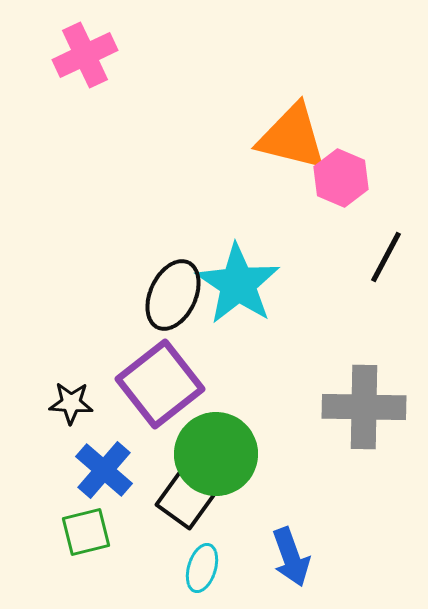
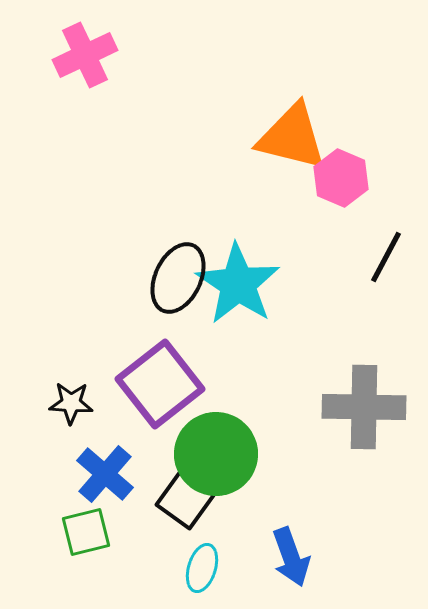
black ellipse: moved 5 px right, 17 px up
blue cross: moved 1 px right, 4 px down
